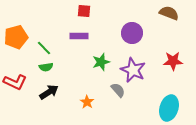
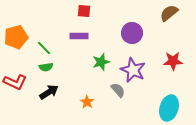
brown semicircle: rotated 60 degrees counterclockwise
